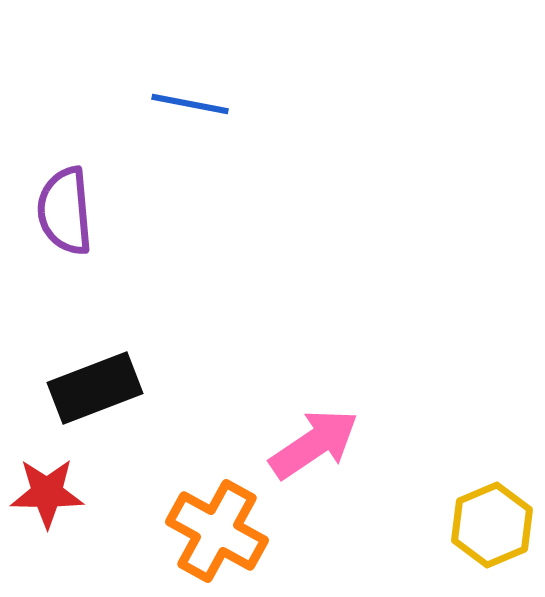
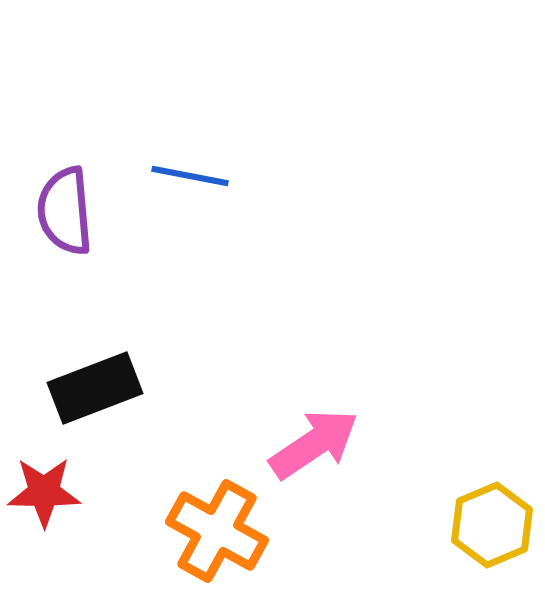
blue line: moved 72 px down
red star: moved 3 px left, 1 px up
